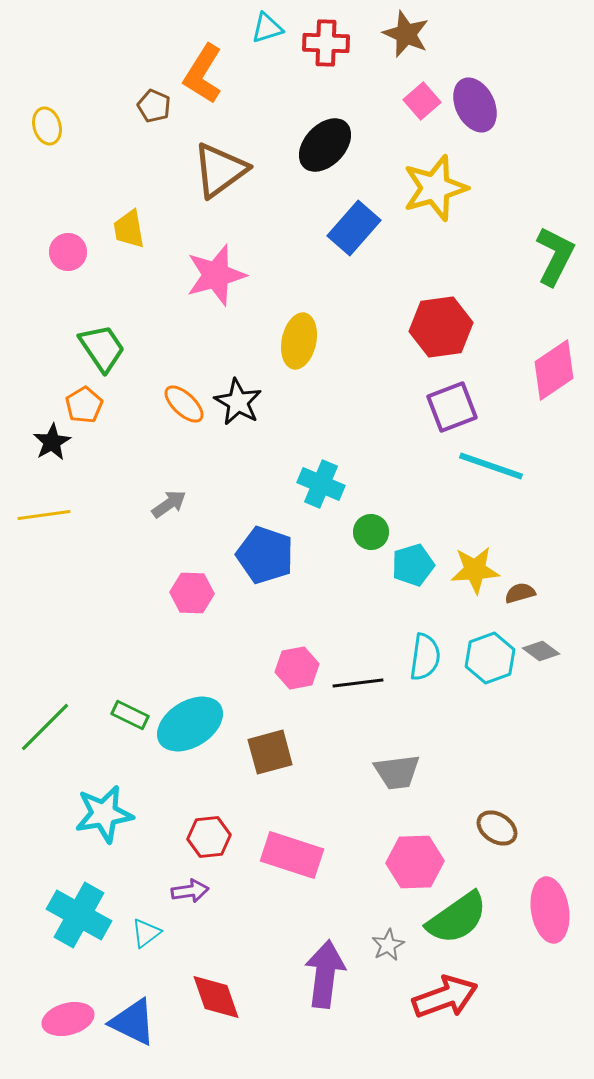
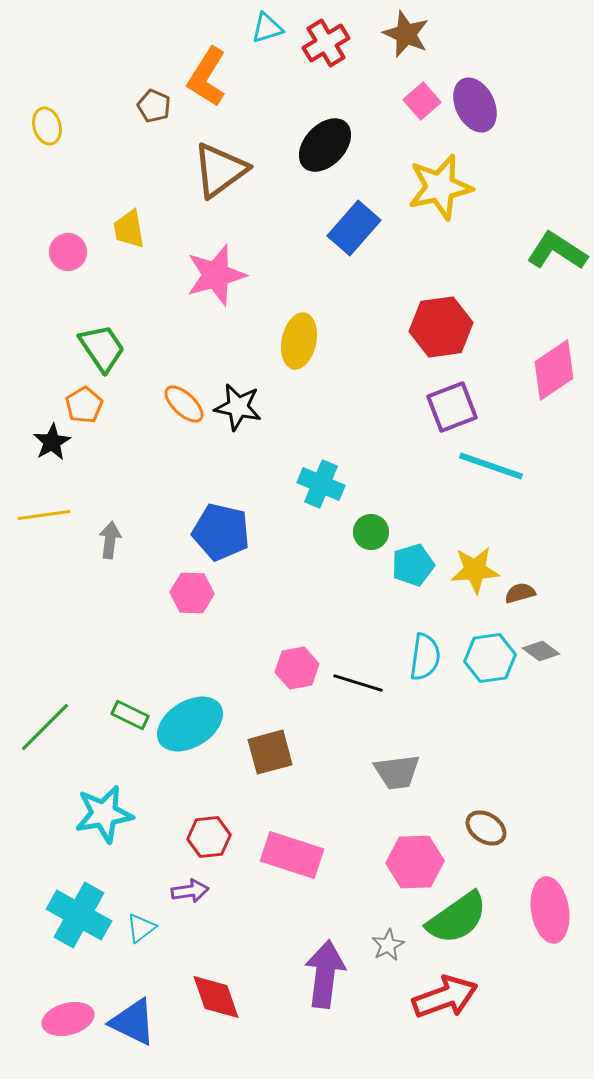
red cross at (326, 43): rotated 33 degrees counterclockwise
orange L-shape at (203, 74): moved 4 px right, 3 px down
yellow star at (435, 188): moved 5 px right, 1 px up; rotated 4 degrees clockwise
green L-shape at (555, 256): moved 2 px right, 5 px up; rotated 84 degrees counterclockwise
black star at (238, 402): moved 5 px down; rotated 18 degrees counterclockwise
gray arrow at (169, 504): moved 59 px left, 36 px down; rotated 48 degrees counterclockwise
blue pentagon at (265, 555): moved 44 px left, 23 px up; rotated 6 degrees counterclockwise
cyan hexagon at (490, 658): rotated 12 degrees clockwise
black line at (358, 683): rotated 24 degrees clockwise
brown ellipse at (497, 828): moved 11 px left
cyan triangle at (146, 933): moved 5 px left, 5 px up
